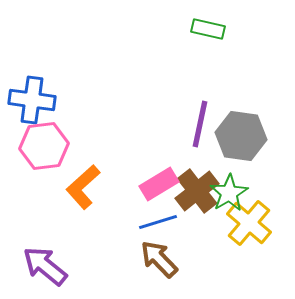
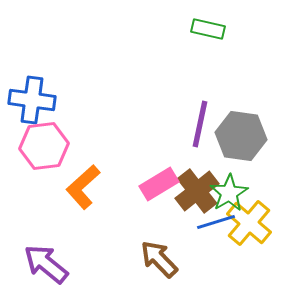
blue line: moved 58 px right
purple arrow: moved 1 px right, 2 px up
